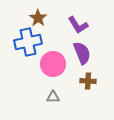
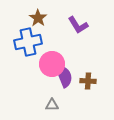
purple semicircle: moved 18 px left, 23 px down
pink circle: moved 1 px left
gray triangle: moved 1 px left, 8 px down
